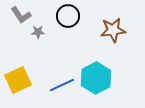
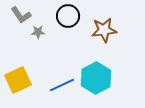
brown star: moved 9 px left
